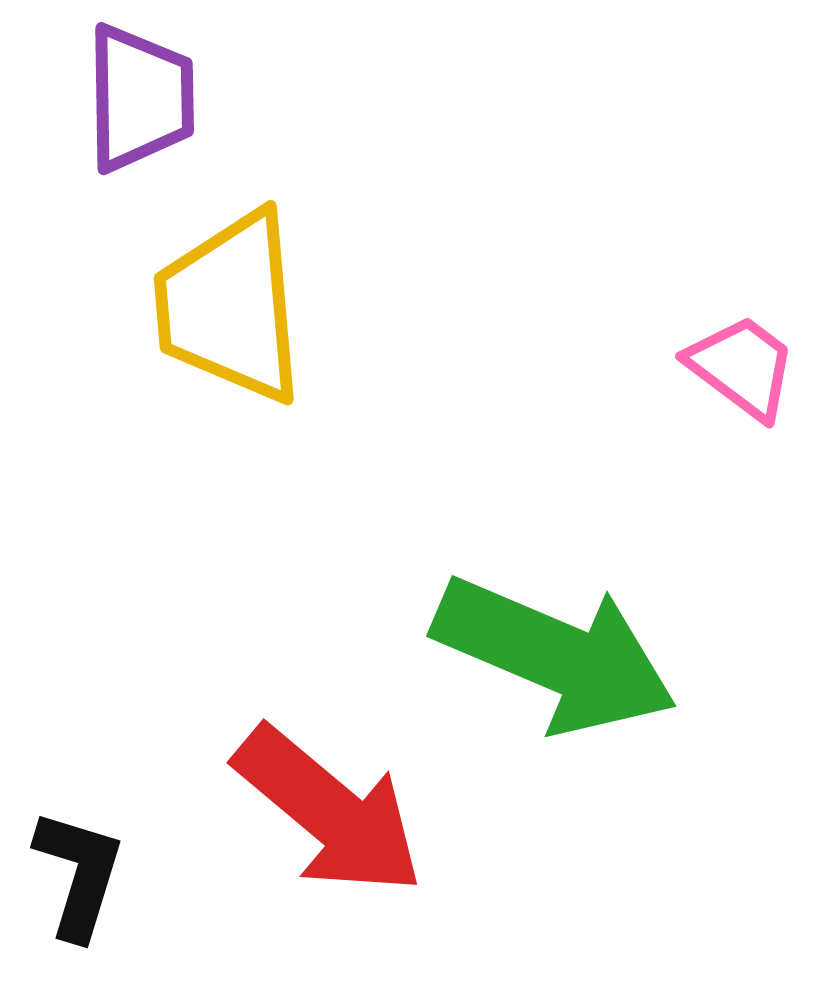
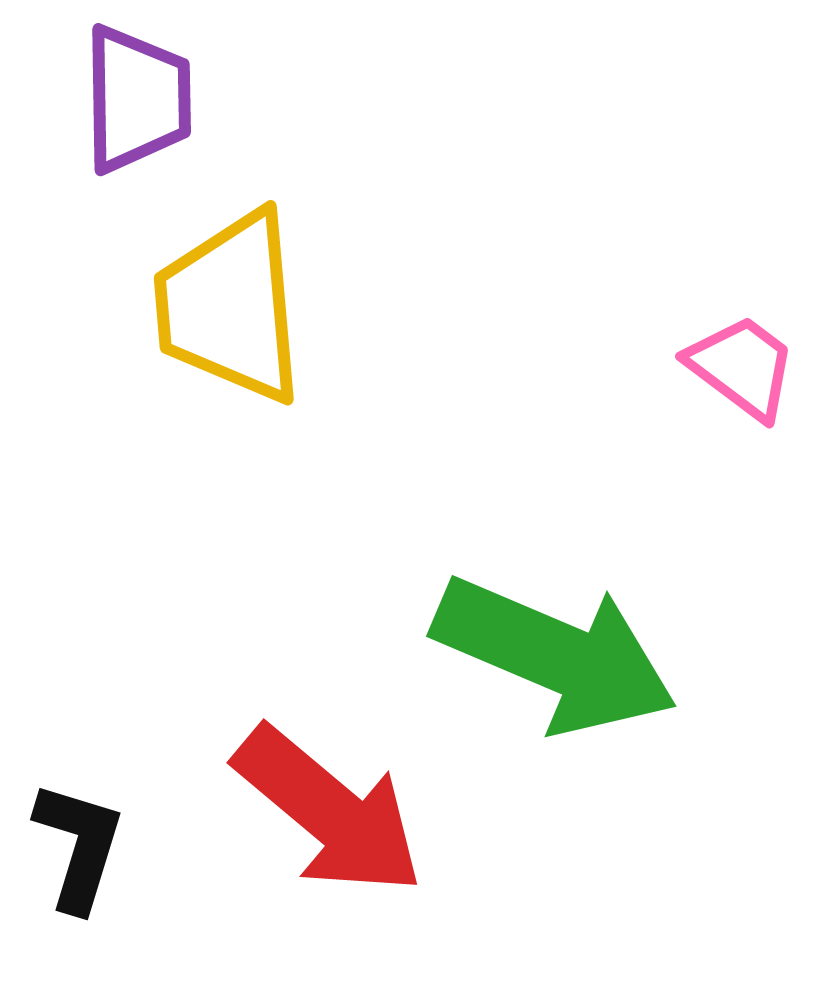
purple trapezoid: moved 3 px left, 1 px down
black L-shape: moved 28 px up
